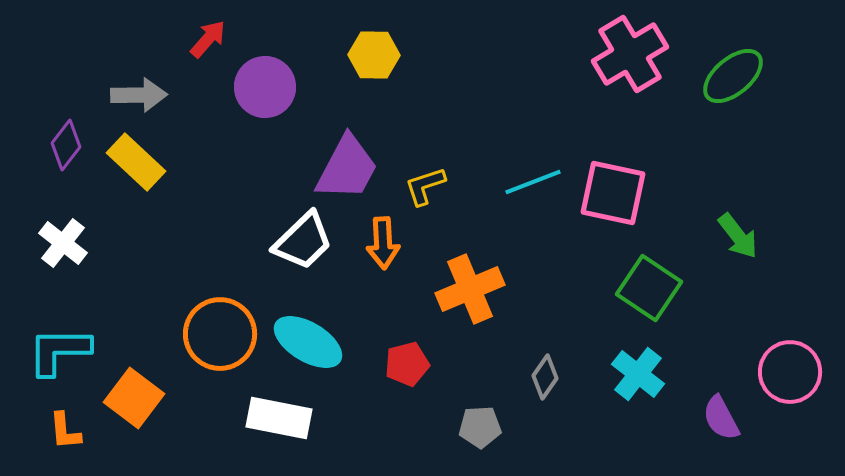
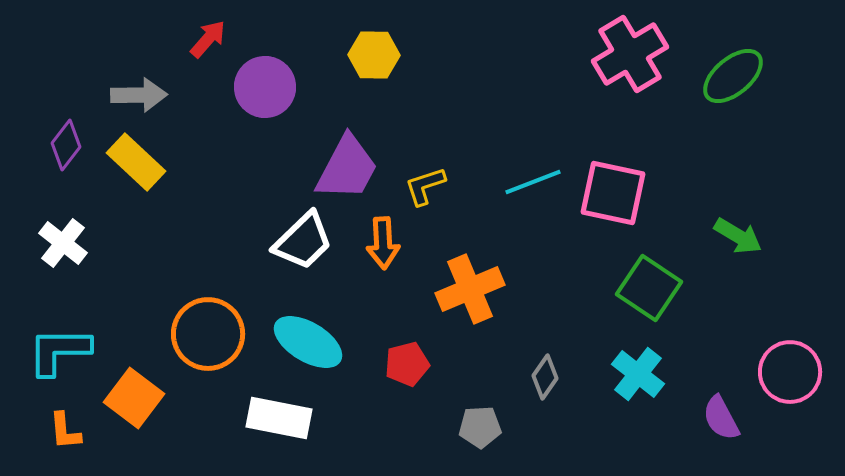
green arrow: rotated 21 degrees counterclockwise
orange circle: moved 12 px left
